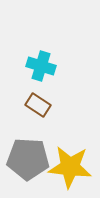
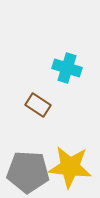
cyan cross: moved 26 px right, 2 px down
gray pentagon: moved 13 px down
